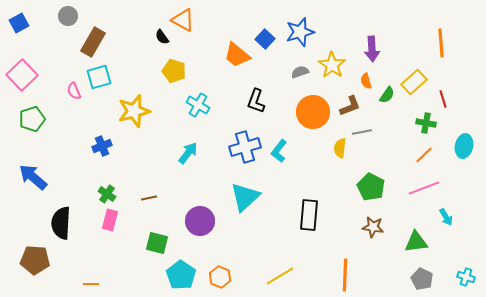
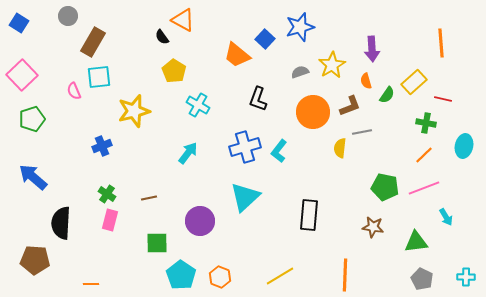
blue square at (19, 23): rotated 30 degrees counterclockwise
blue star at (300, 32): moved 5 px up
yellow star at (332, 65): rotated 8 degrees clockwise
yellow pentagon at (174, 71): rotated 15 degrees clockwise
cyan square at (99, 77): rotated 10 degrees clockwise
red line at (443, 99): rotated 60 degrees counterclockwise
black L-shape at (256, 101): moved 2 px right, 2 px up
green pentagon at (371, 187): moved 14 px right; rotated 16 degrees counterclockwise
green square at (157, 243): rotated 15 degrees counterclockwise
cyan cross at (466, 277): rotated 18 degrees counterclockwise
